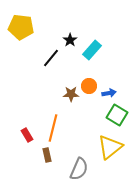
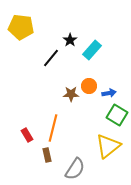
yellow triangle: moved 2 px left, 1 px up
gray semicircle: moved 4 px left; rotated 10 degrees clockwise
